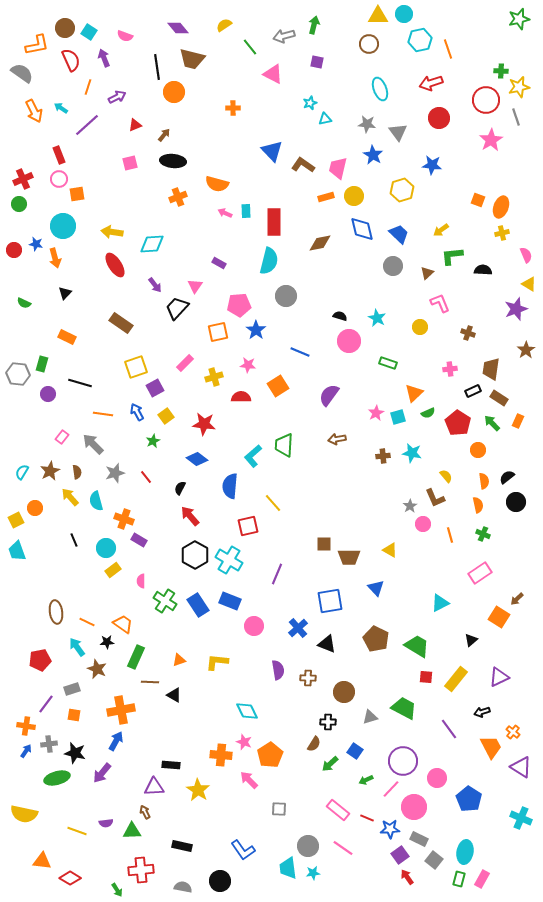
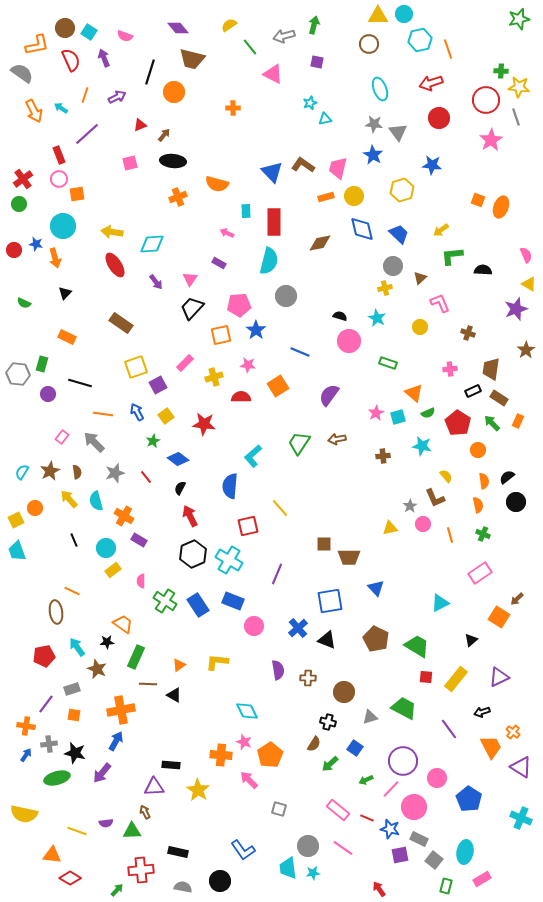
yellow semicircle at (224, 25): moved 5 px right
black line at (157, 67): moved 7 px left, 5 px down; rotated 25 degrees clockwise
orange line at (88, 87): moved 3 px left, 8 px down
yellow star at (519, 87): rotated 20 degrees clockwise
gray star at (367, 124): moved 7 px right
purple line at (87, 125): moved 9 px down
red triangle at (135, 125): moved 5 px right
blue triangle at (272, 151): moved 21 px down
red cross at (23, 179): rotated 12 degrees counterclockwise
pink arrow at (225, 213): moved 2 px right, 20 px down
yellow cross at (502, 233): moved 117 px left, 55 px down
brown triangle at (427, 273): moved 7 px left, 5 px down
purple arrow at (155, 285): moved 1 px right, 3 px up
pink triangle at (195, 286): moved 5 px left, 7 px up
black trapezoid at (177, 308): moved 15 px right
orange square at (218, 332): moved 3 px right, 3 px down
purple square at (155, 388): moved 3 px right, 3 px up
orange triangle at (414, 393): rotated 36 degrees counterclockwise
gray arrow at (93, 444): moved 1 px right, 2 px up
green trapezoid at (284, 445): moved 15 px right, 2 px up; rotated 30 degrees clockwise
cyan star at (412, 453): moved 10 px right, 7 px up
blue diamond at (197, 459): moved 19 px left
yellow arrow at (70, 497): moved 1 px left, 2 px down
yellow line at (273, 503): moved 7 px right, 5 px down
red arrow at (190, 516): rotated 15 degrees clockwise
orange cross at (124, 519): moved 3 px up; rotated 12 degrees clockwise
yellow triangle at (390, 550): moved 22 px up; rotated 42 degrees counterclockwise
black hexagon at (195, 555): moved 2 px left, 1 px up; rotated 8 degrees clockwise
blue rectangle at (230, 601): moved 3 px right
orange line at (87, 622): moved 15 px left, 31 px up
black triangle at (327, 644): moved 4 px up
red pentagon at (40, 660): moved 4 px right, 4 px up
orange triangle at (179, 660): moved 5 px down; rotated 16 degrees counterclockwise
brown line at (150, 682): moved 2 px left, 2 px down
black cross at (328, 722): rotated 14 degrees clockwise
blue arrow at (26, 751): moved 4 px down
blue square at (355, 751): moved 3 px up
gray square at (279, 809): rotated 14 degrees clockwise
blue star at (390, 829): rotated 18 degrees clockwise
black rectangle at (182, 846): moved 4 px left, 6 px down
purple square at (400, 855): rotated 24 degrees clockwise
orange triangle at (42, 861): moved 10 px right, 6 px up
red arrow at (407, 877): moved 28 px left, 12 px down
green rectangle at (459, 879): moved 13 px left, 7 px down
pink rectangle at (482, 879): rotated 30 degrees clockwise
green arrow at (117, 890): rotated 104 degrees counterclockwise
